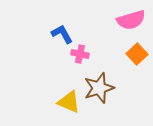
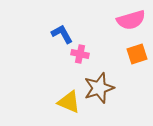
orange square: rotated 25 degrees clockwise
